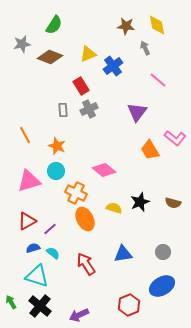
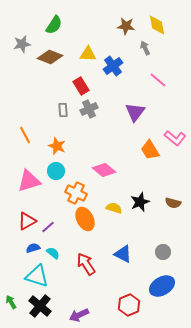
yellow triangle: rotated 24 degrees clockwise
purple triangle: moved 2 px left
purple line: moved 2 px left, 2 px up
blue triangle: rotated 36 degrees clockwise
